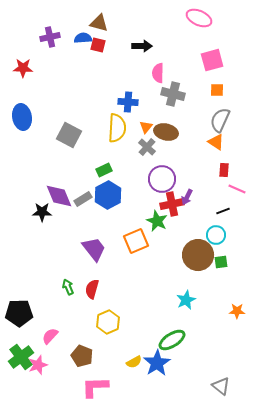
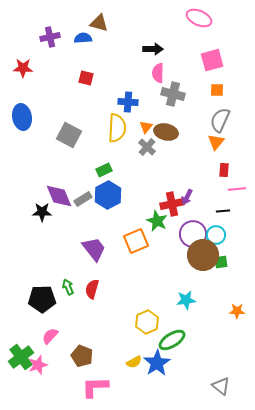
red square at (98, 45): moved 12 px left, 33 px down
black arrow at (142, 46): moved 11 px right, 3 px down
orange triangle at (216, 142): rotated 36 degrees clockwise
purple circle at (162, 179): moved 31 px right, 55 px down
pink line at (237, 189): rotated 30 degrees counterclockwise
black line at (223, 211): rotated 16 degrees clockwise
brown circle at (198, 255): moved 5 px right
cyan star at (186, 300): rotated 18 degrees clockwise
black pentagon at (19, 313): moved 23 px right, 14 px up
yellow hexagon at (108, 322): moved 39 px right
